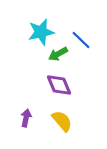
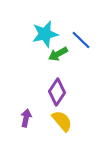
cyan star: moved 4 px right, 2 px down
purple diamond: moved 2 px left, 7 px down; rotated 56 degrees clockwise
